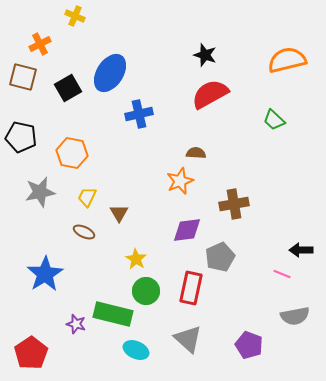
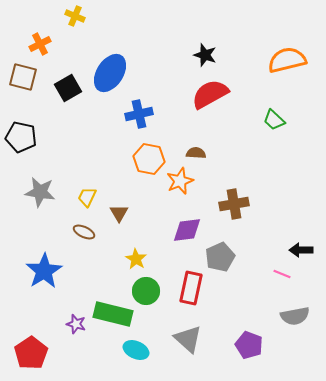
orange hexagon: moved 77 px right, 6 px down
gray star: rotated 20 degrees clockwise
blue star: moved 1 px left, 3 px up
